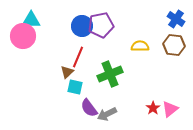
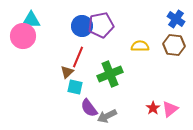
gray arrow: moved 2 px down
